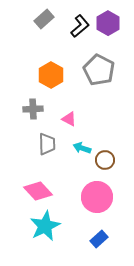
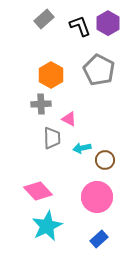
black L-shape: rotated 70 degrees counterclockwise
gray cross: moved 8 px right, 5 px up
gray trapezoid: moved 5 px right, 6 px up
cyan arrow: rotated 30 degrees counterclockwise
cyan star: moved 2 px right
